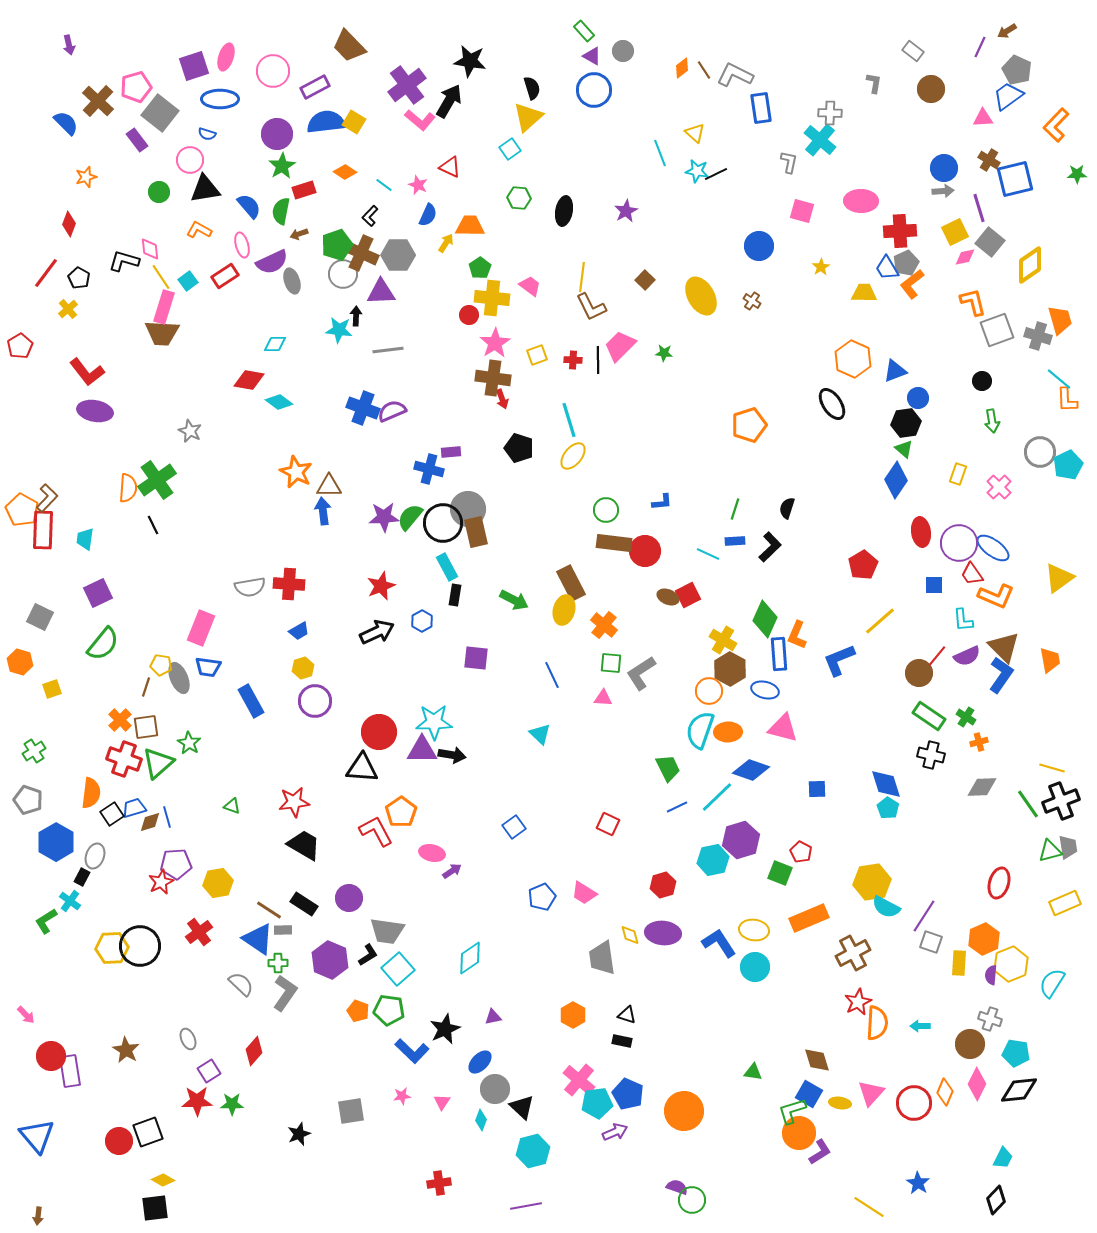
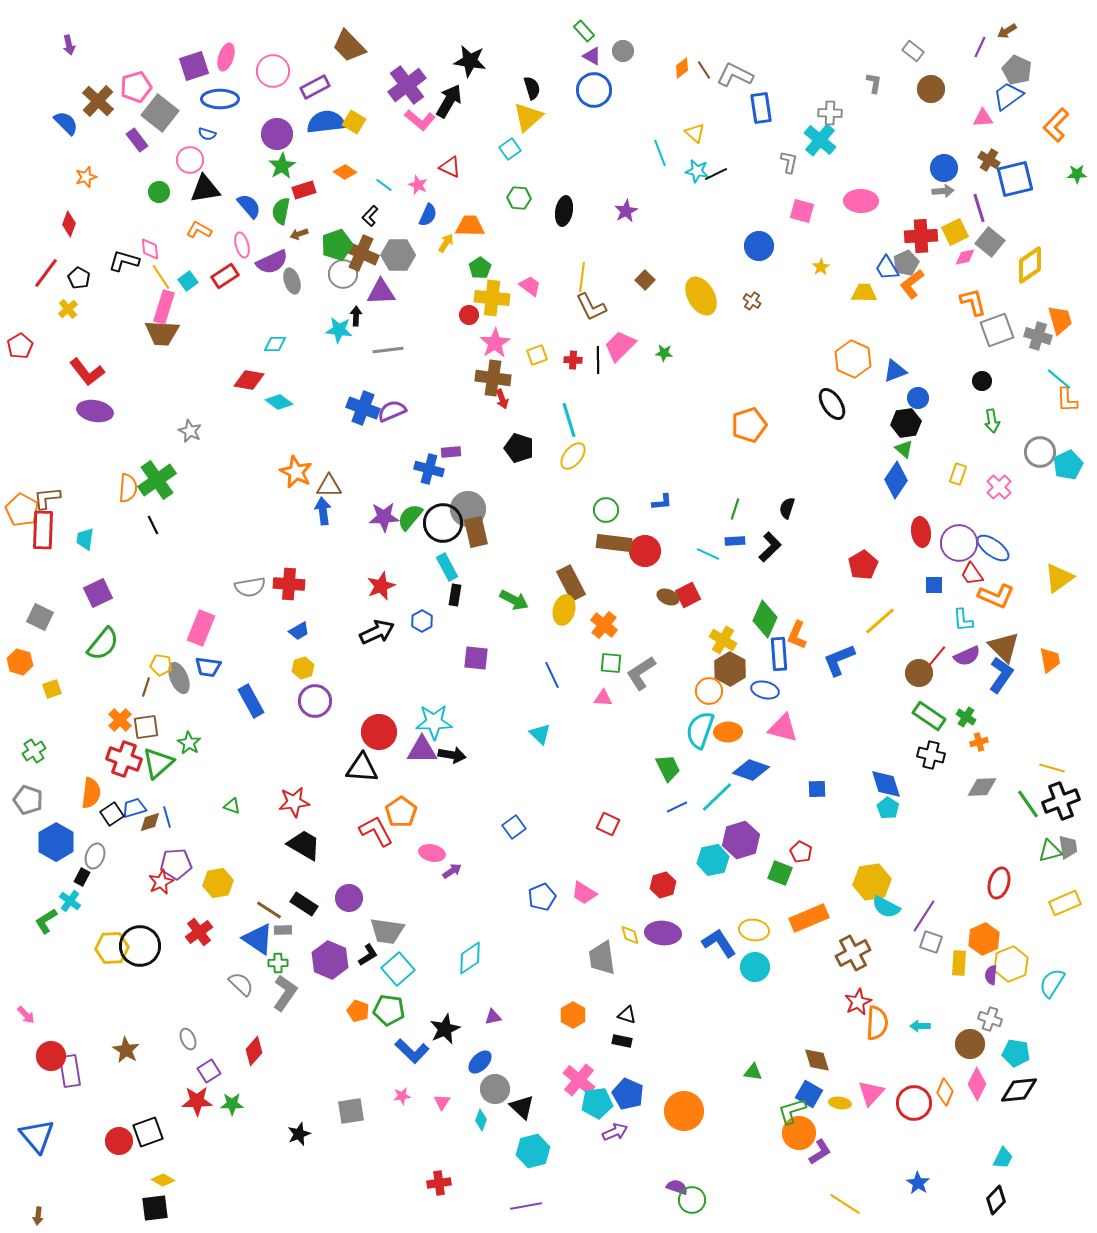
red cross at (900, 231): moved 21 px right, 5 px down
brown L-shape at (47, 498): rotated 140 degrees counterclockwise
yellow line at (869, 1207): moved 24 px left, 3 px up
